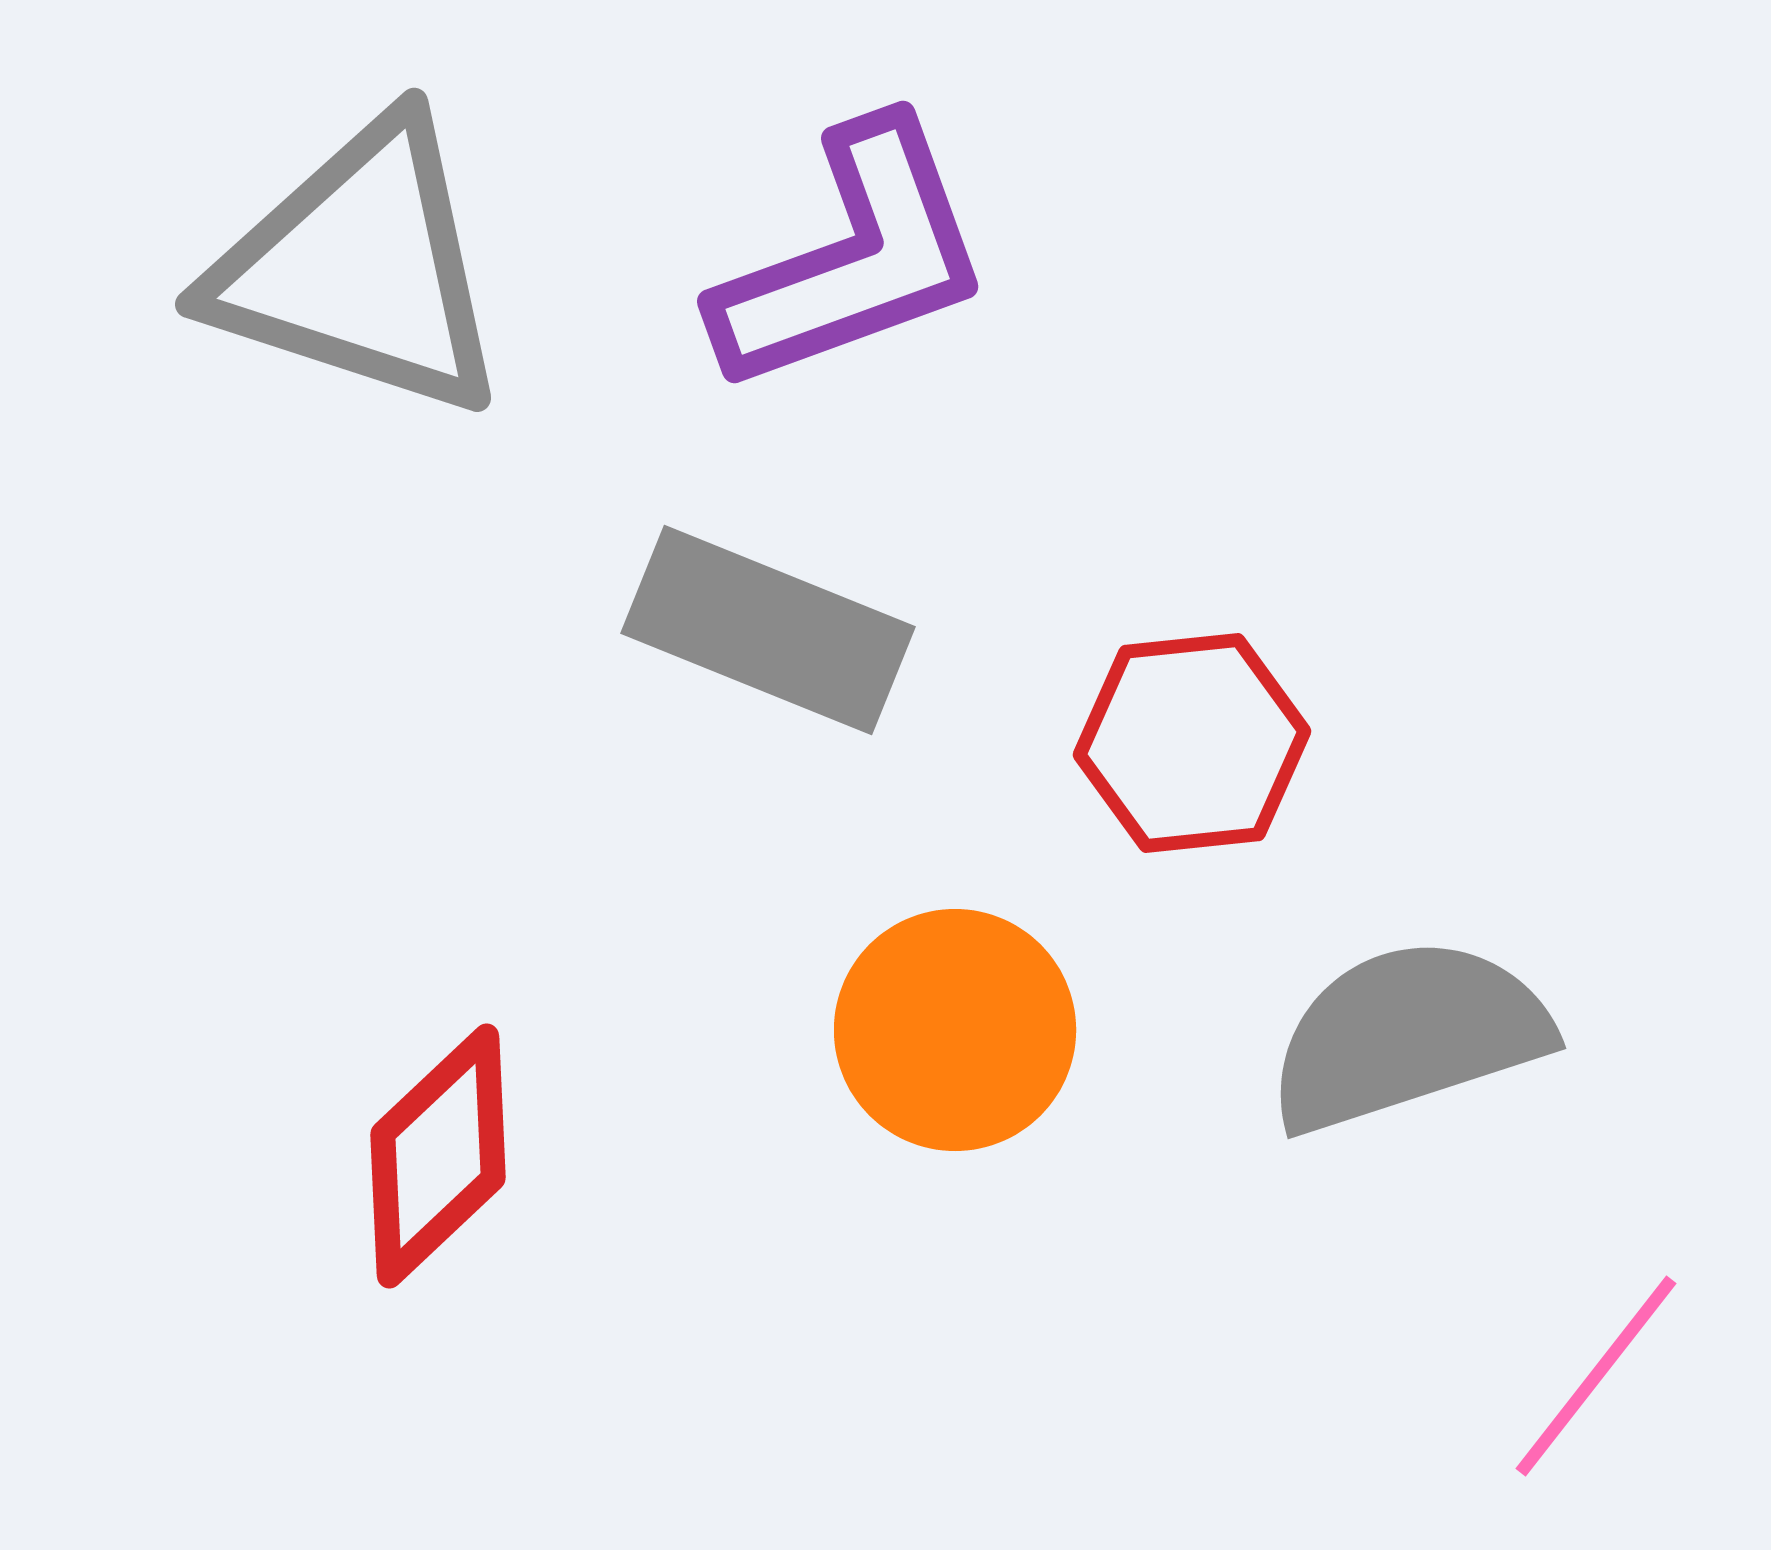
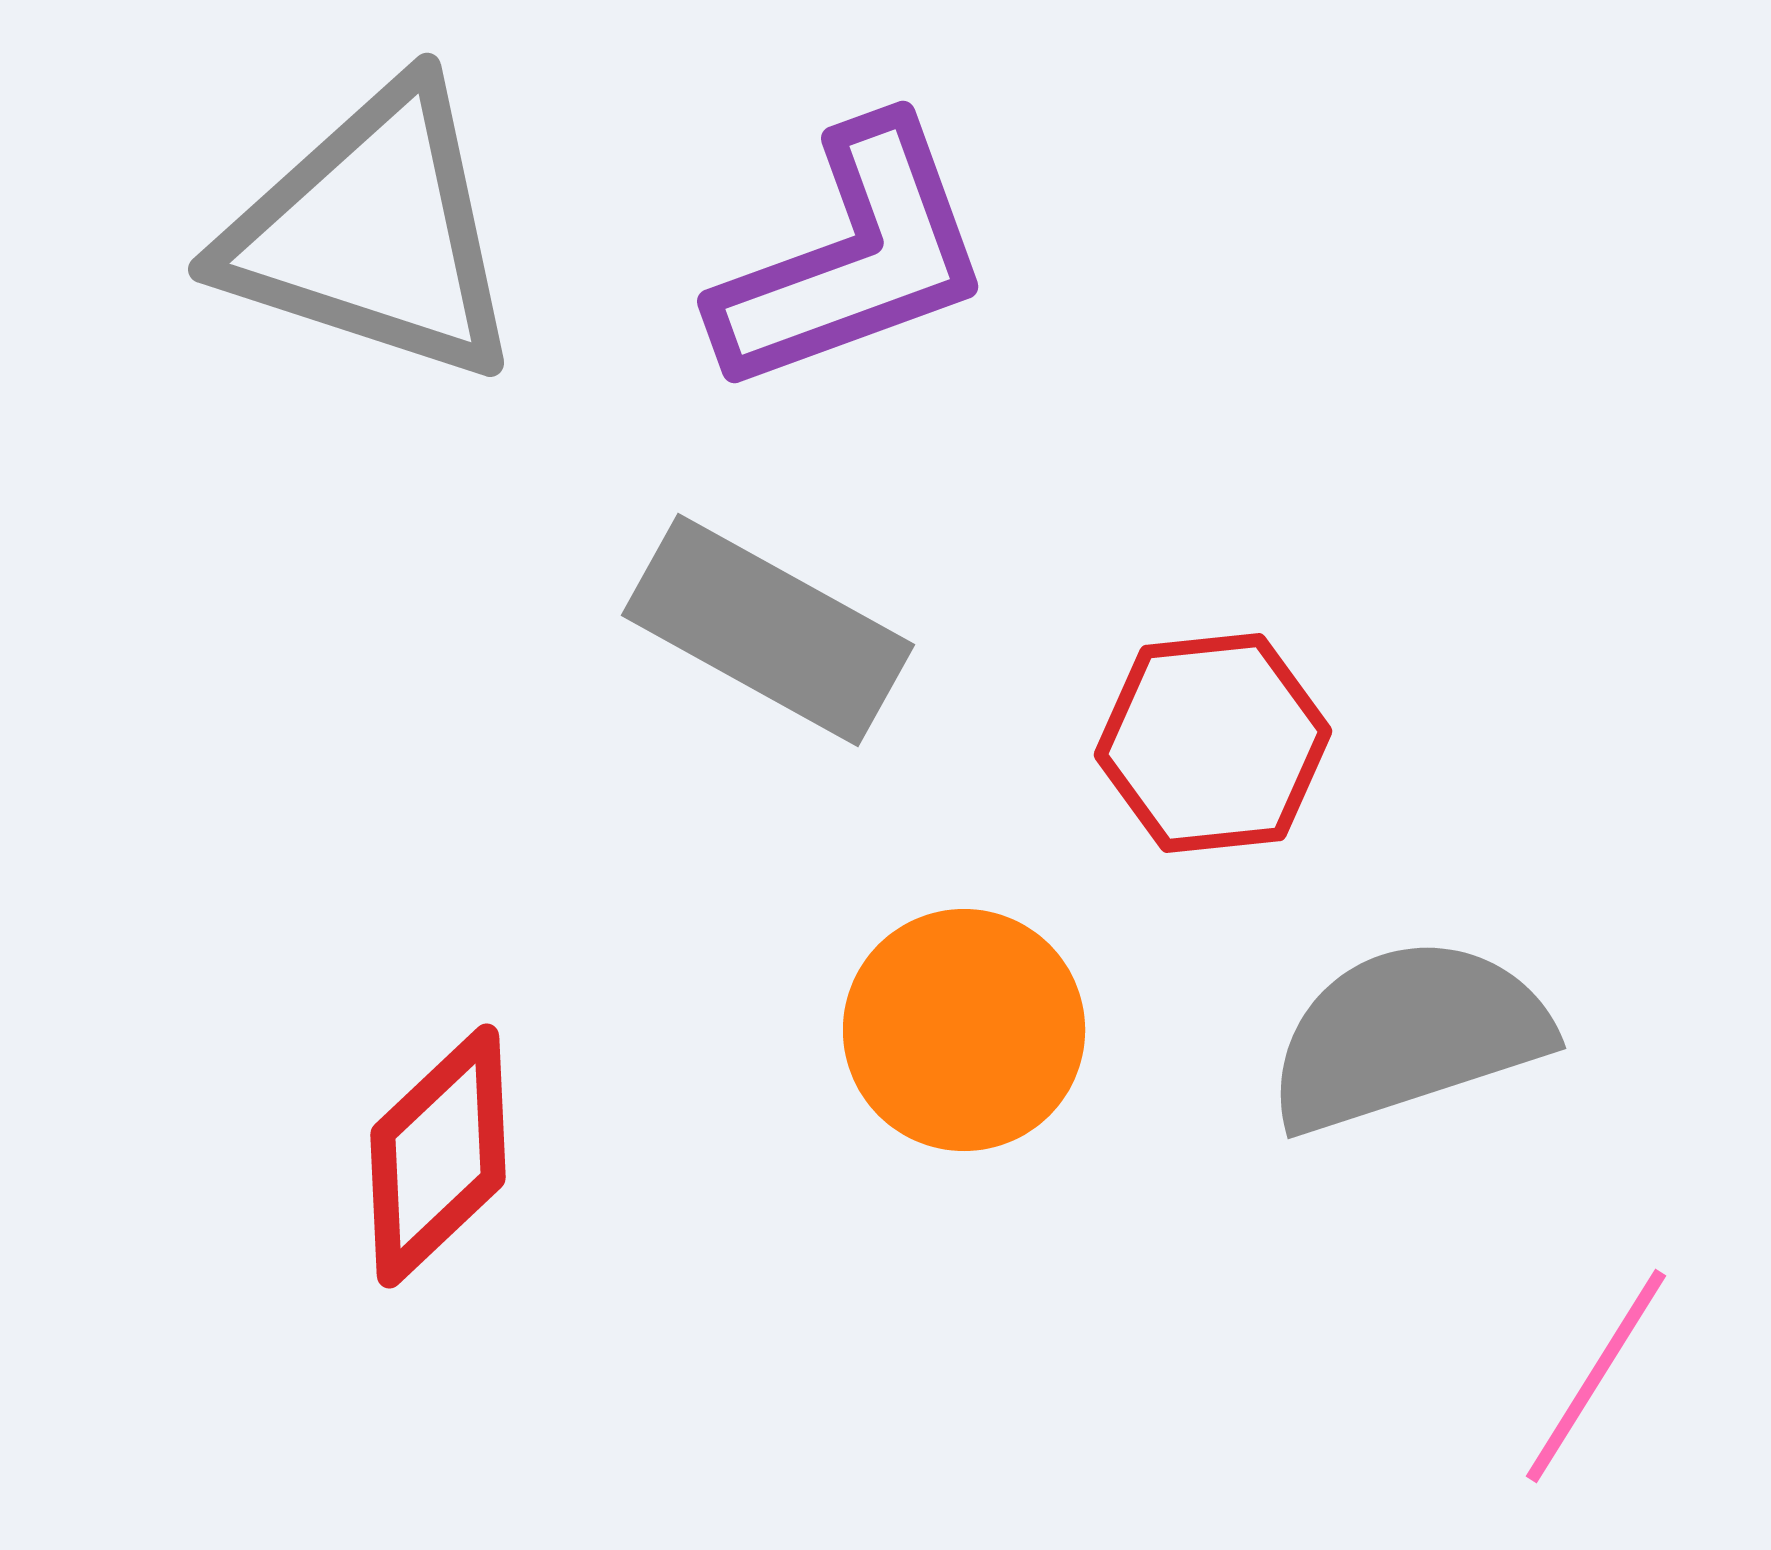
gray triangle: moved 13 px right, 35 px up
gray rectangle: rotated 7 degrees clockwise
red hexagon: moved 21 px right
orange circle: moved 9 px right
pink line: rotated 6 degrees counterclockwise
